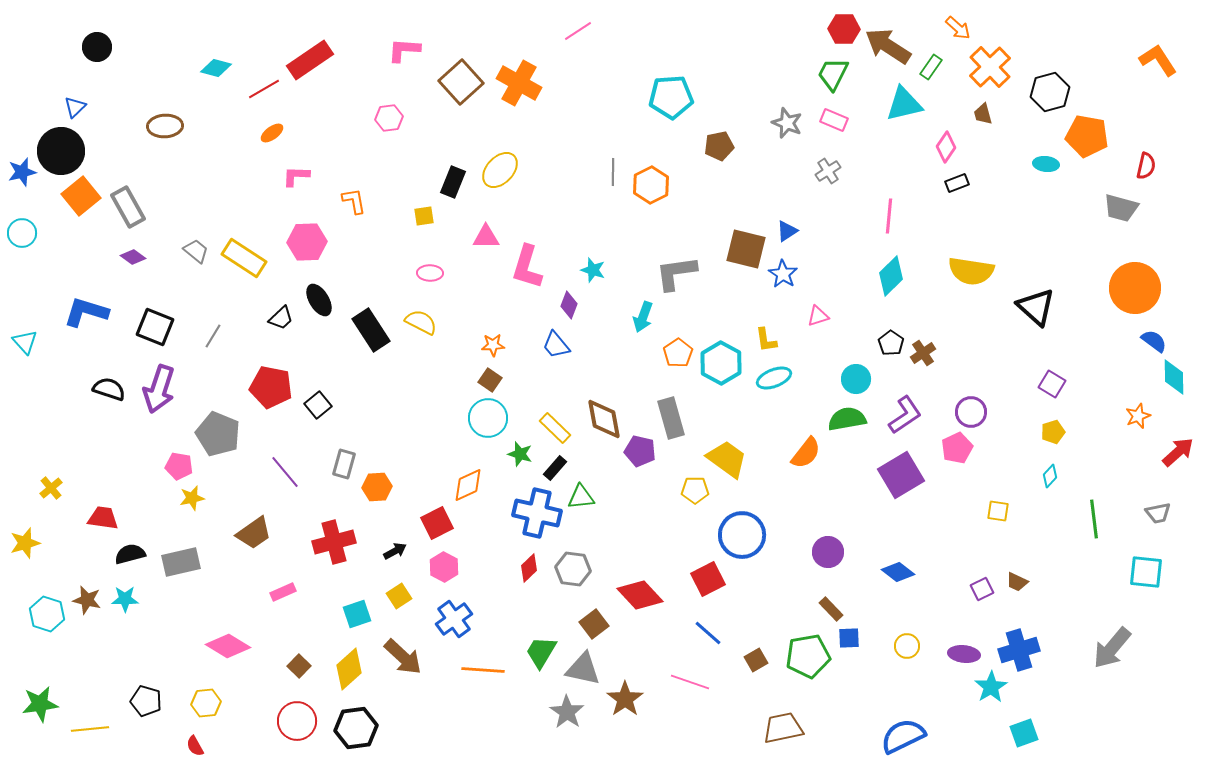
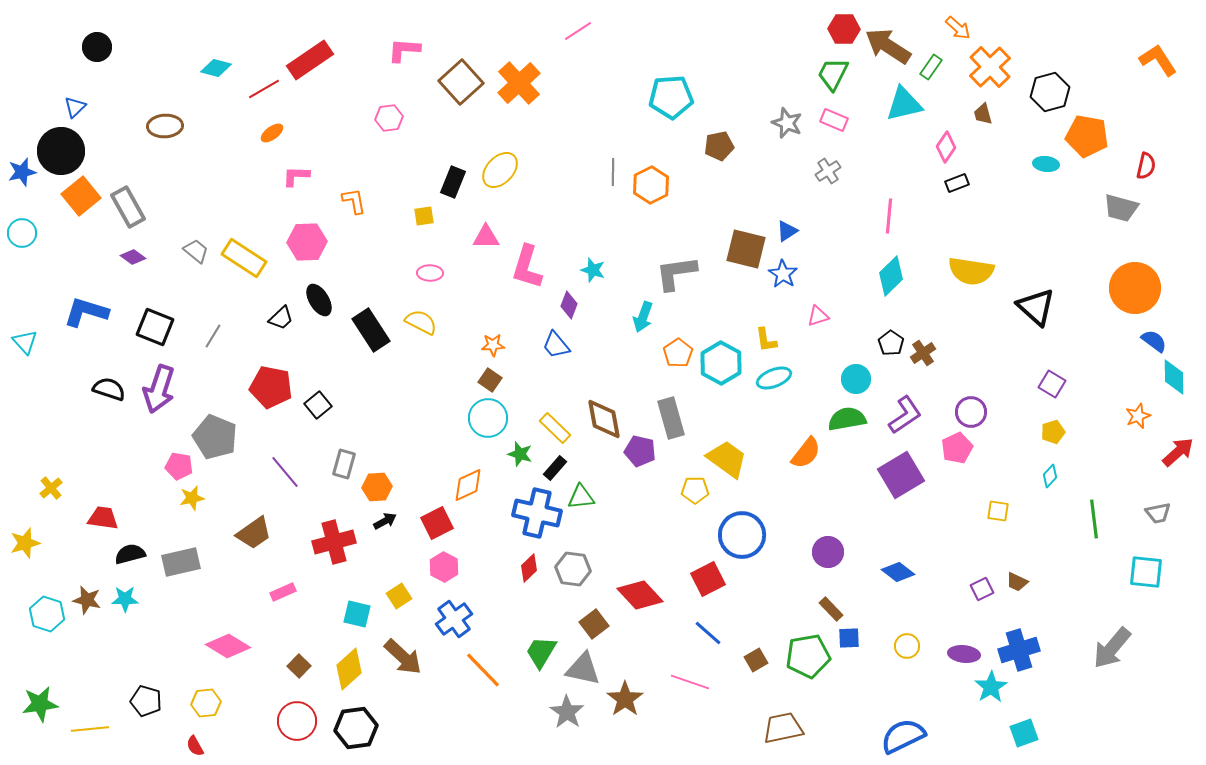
orange cross at (519, 83): rotated 18 degrees clockwise
gray pentagon at (218, 434): moved 3 px left, 3 px down
black arrow at (395, 551): moved 10 px left, 30 px up
cyan square at (357, 614): rotated 32 degrees clockwise
orange line at (483, 670): rotated 42 degrees clockwise
